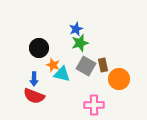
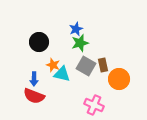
black circle: moved 6 px up
pink cross: rotated 24 degrees clockwise
